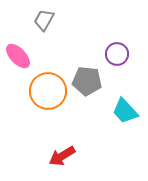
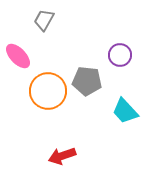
purple circle: moved 3 px right, 1 px down
red arrow: rotated 12 degrees clockwise
